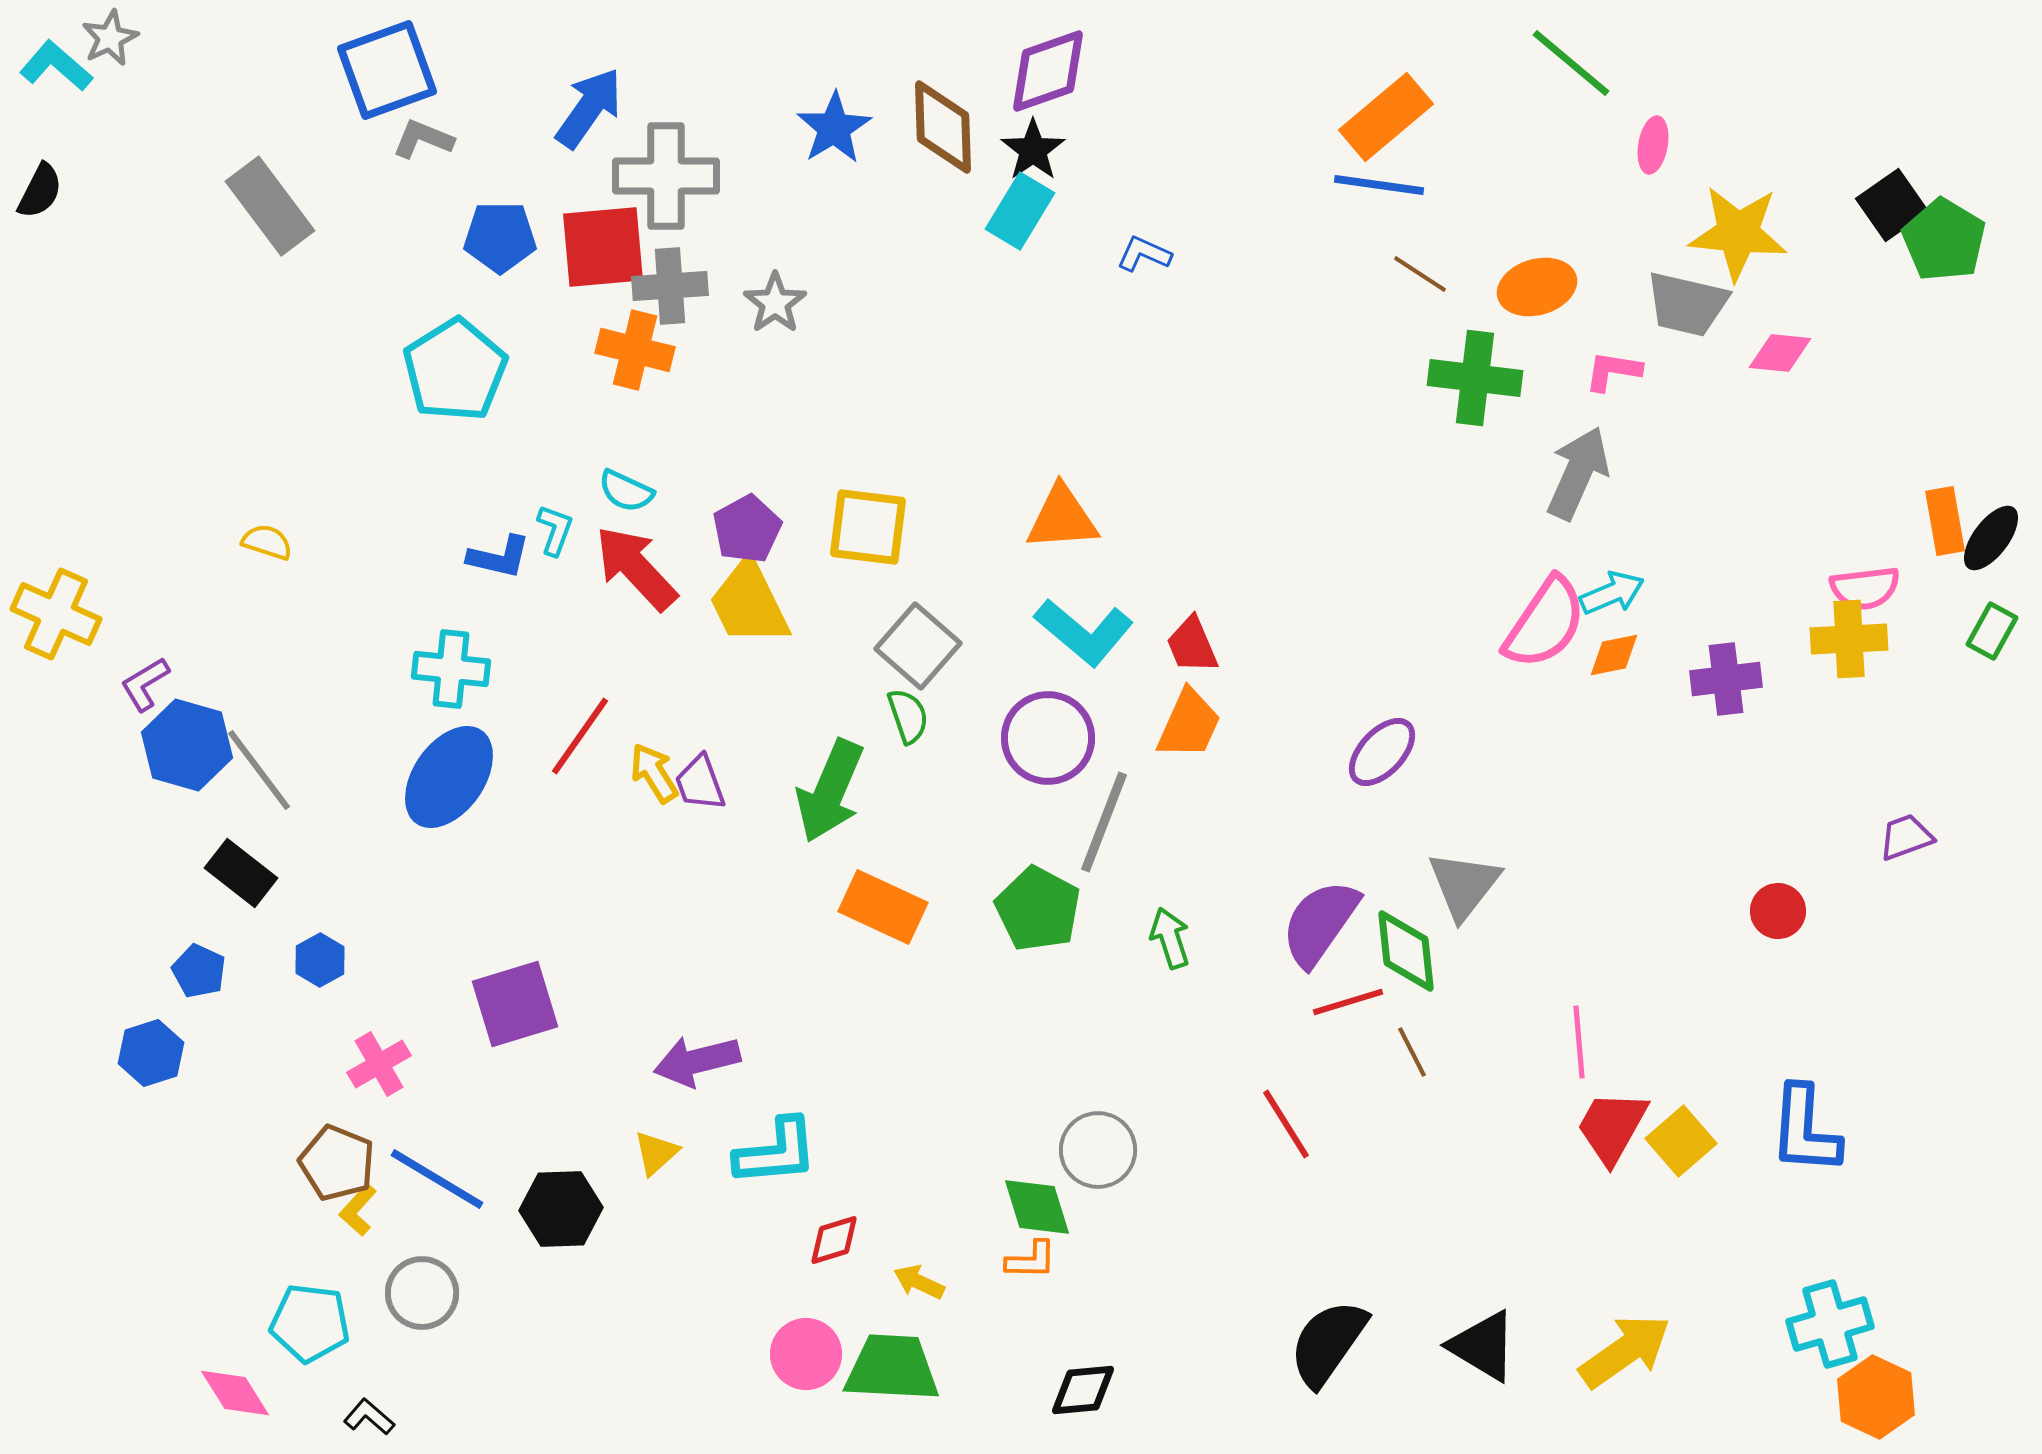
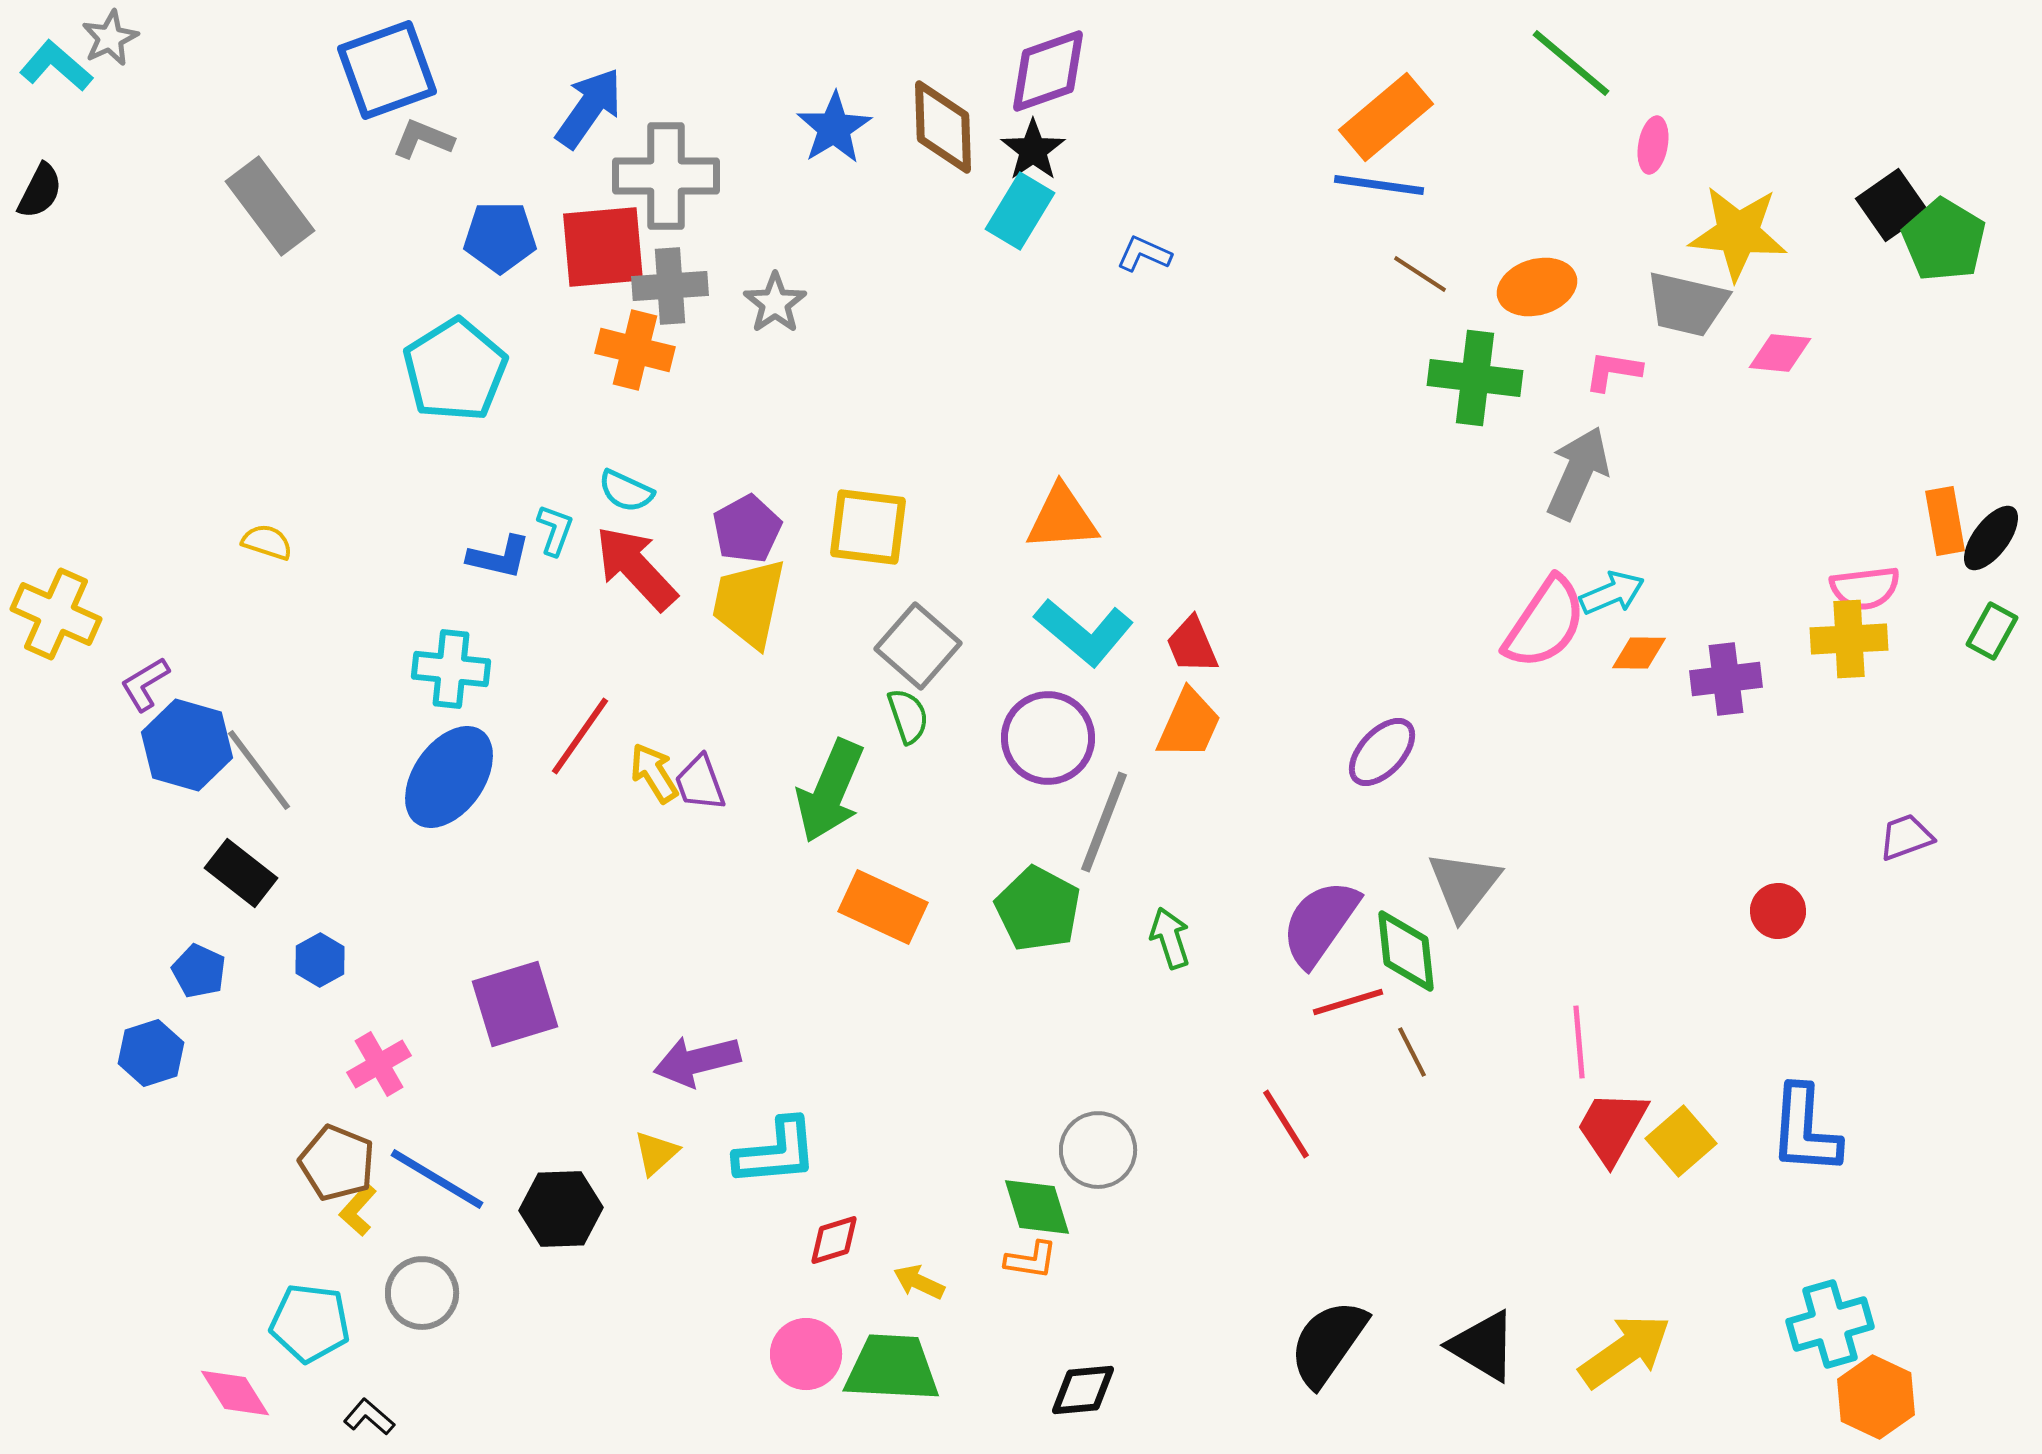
yellow trapezoid at (749, 603): rotated 38 degrees clockwise
orange diamond at (1614, 655): moved 25 px right, 2 px up; rotated 12 degrees clockwise
orange L-shape at (1031, 1260): rotated 8 degrees clockwise
